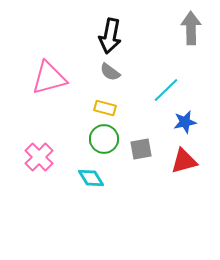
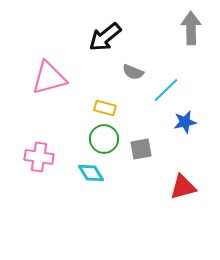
black arrow: moved 5 px left, 1 px down; rotated 40 degrees clockwise
gray semicircle: moved 23 px right; rotated 15 degrees counterclockwise
pink cross: rotated 36 degrees counterclockwise
red triangle: moved 1 px left, 26 px down
cyan diamond: moved 5 px up
